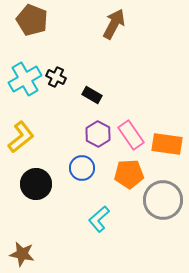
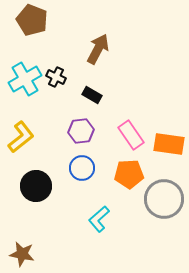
brown arrow: moved 16 px left, 25 px down
purple hexagon: moved 17 px left, 3 px up; rotated 25 degrees clockwise
orange rectangle: moved 2 px right
black circle: moved 2 px down
gray circle: moved 1 px right, 1 px up
